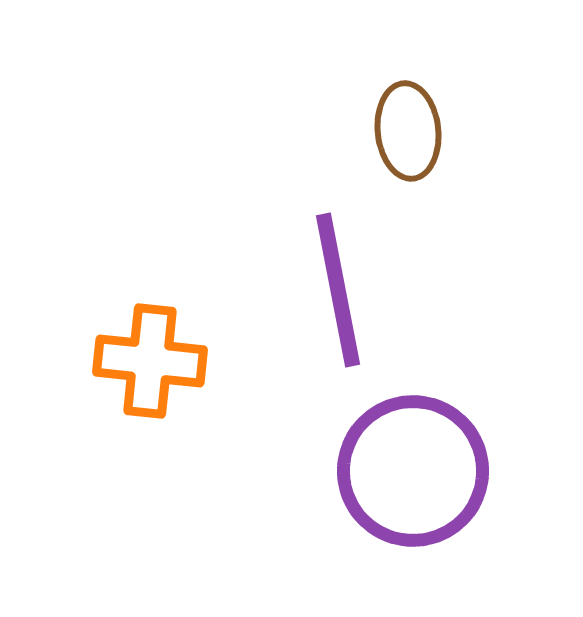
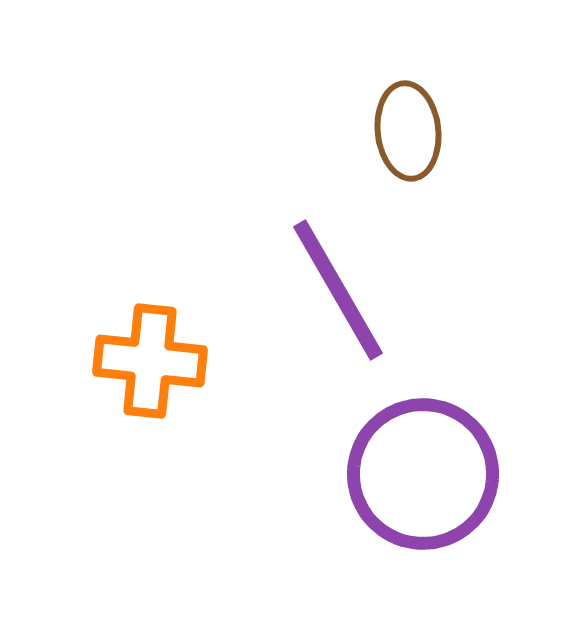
purple line: rotated 19 degrees counterclockwise
purple circle: moved 10 px right, 3 px down
